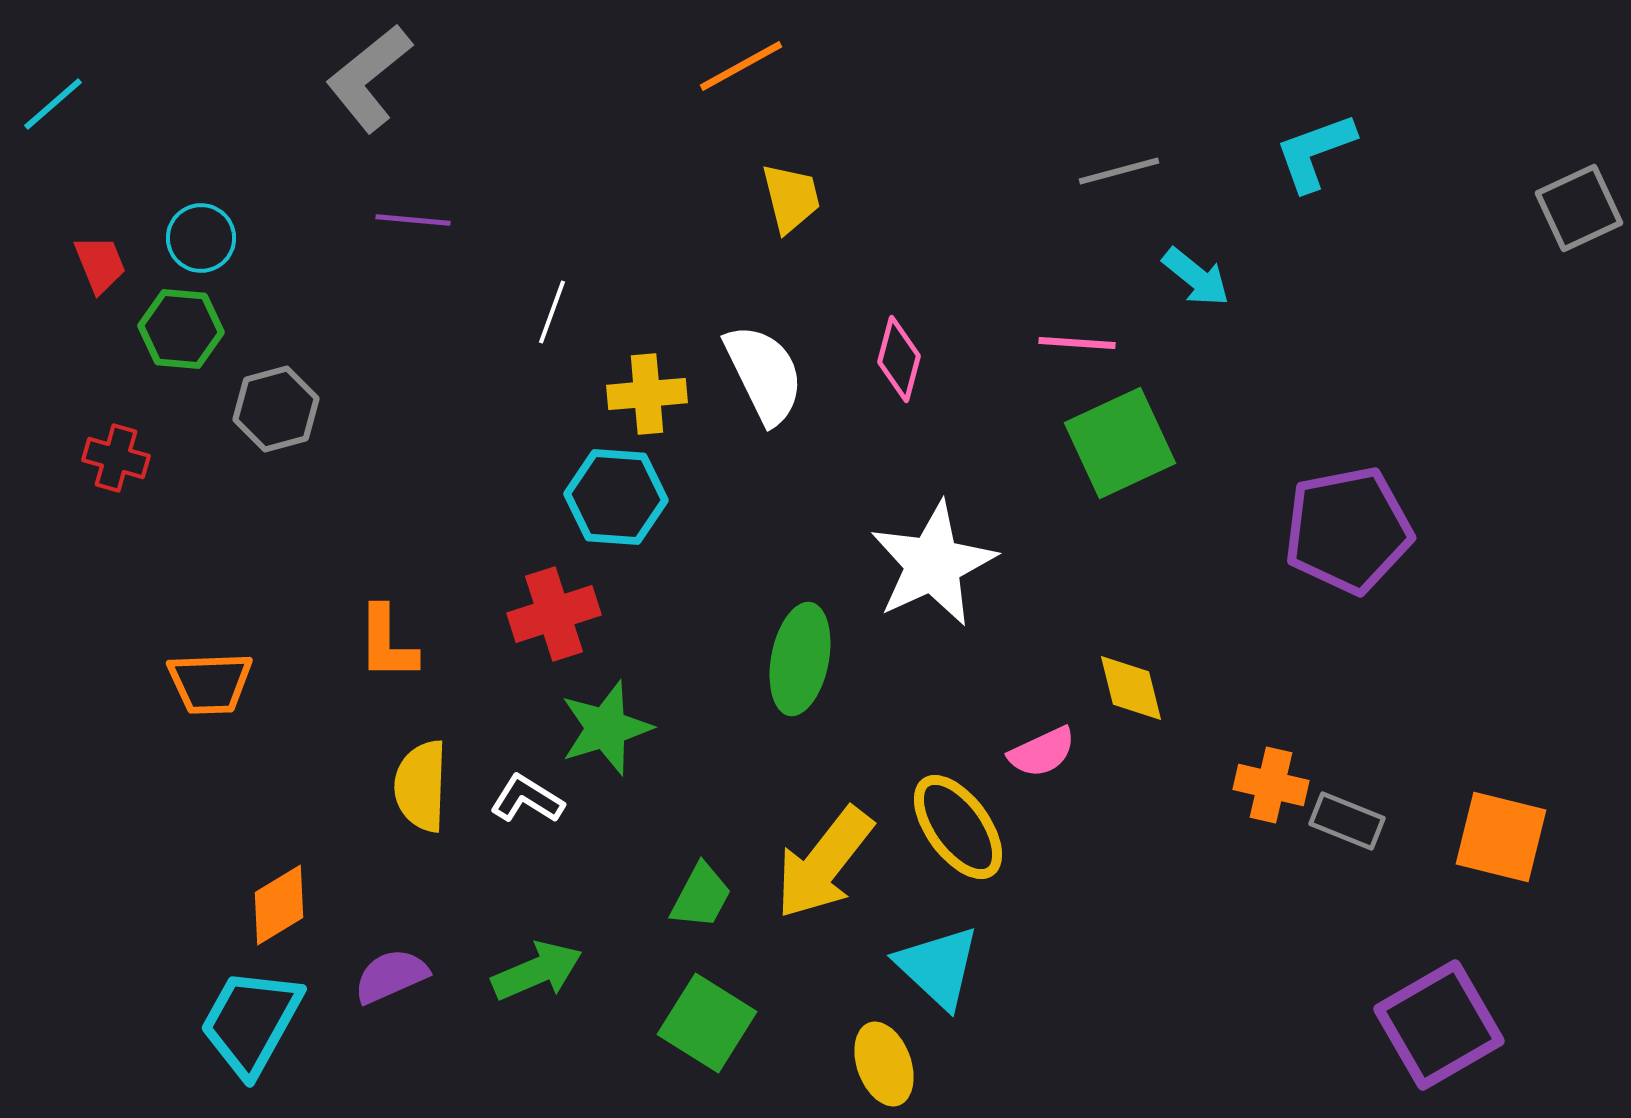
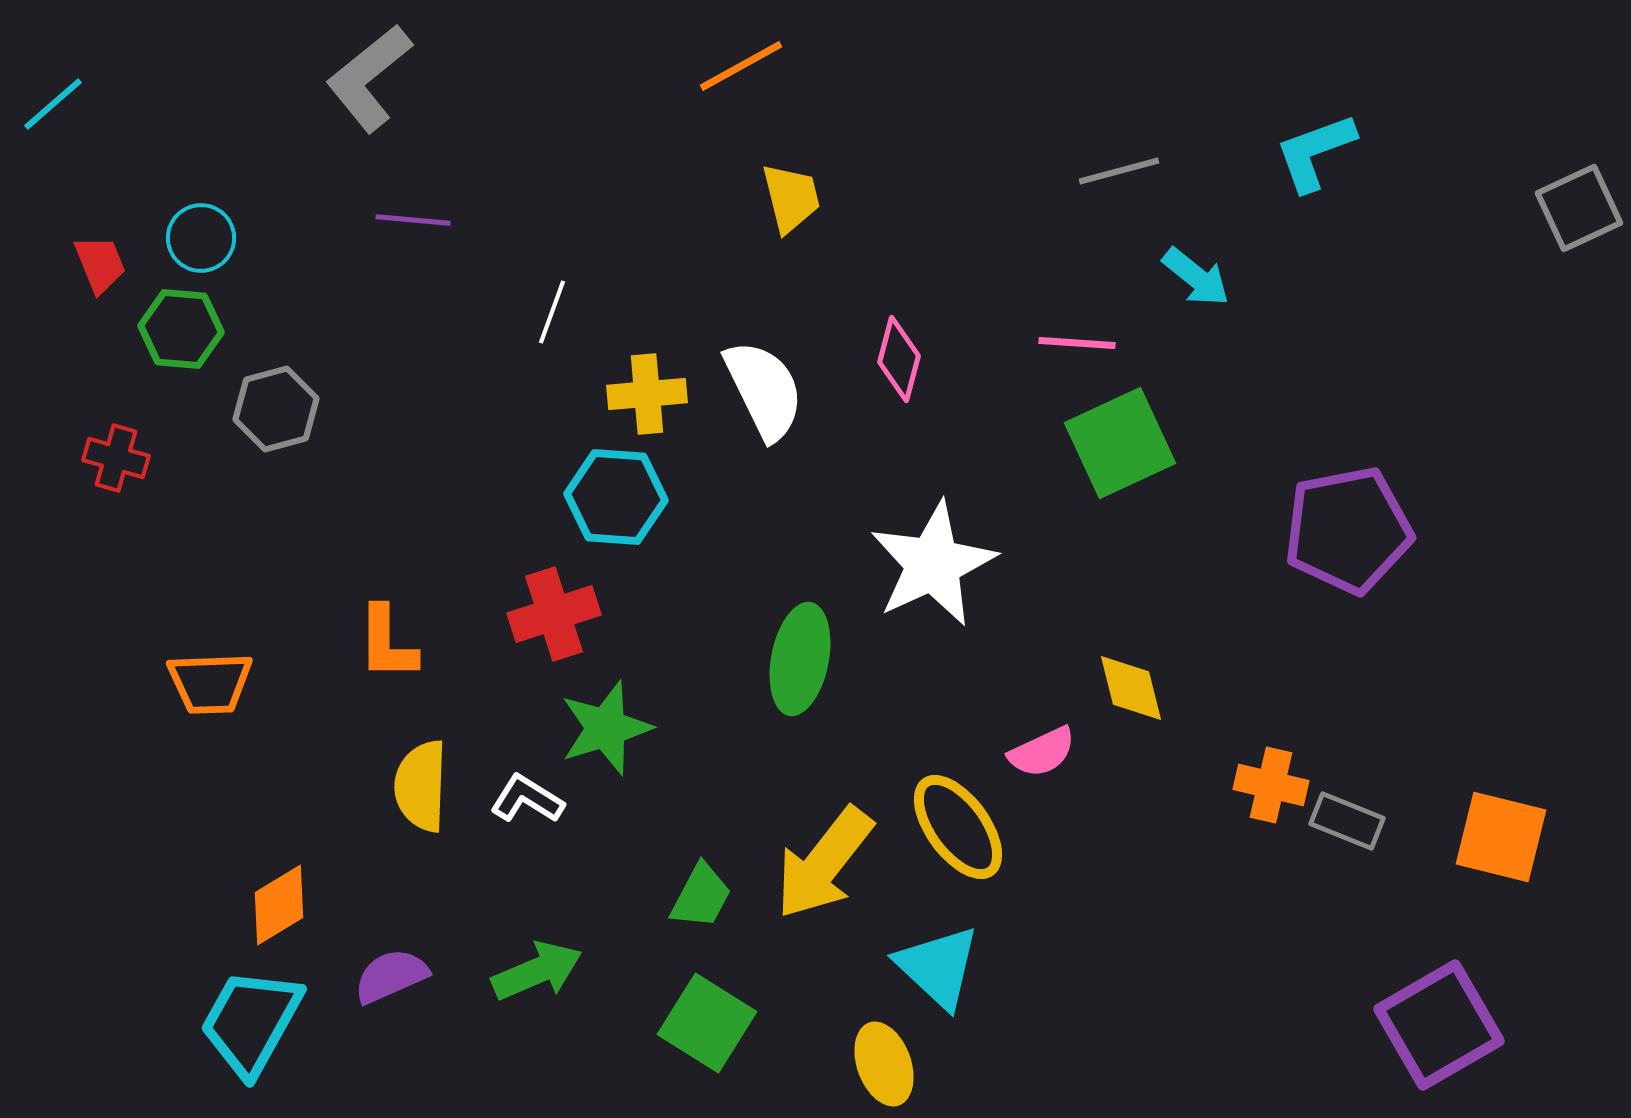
white semicircle at (764, 374): moved 16 px down
